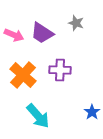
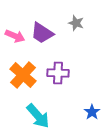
pink arrow: moved 1 px right, 1 px down
purple cross: moved 2 px left, 3 px down
